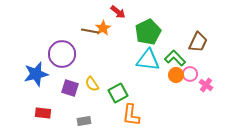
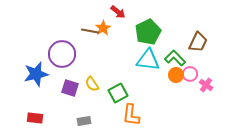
red rectangle: moved 8 px left, 5 px down
